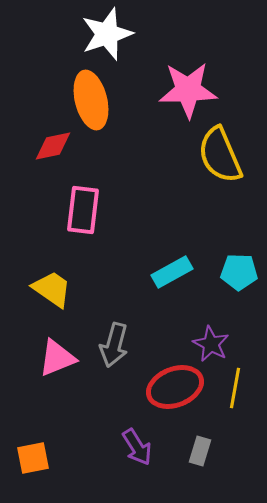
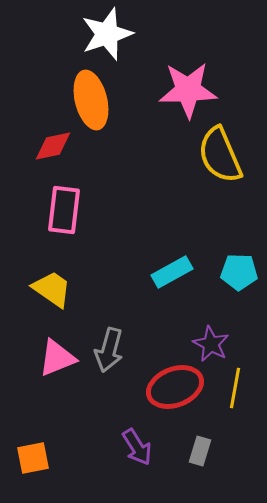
pink rectangle: moved 19 px left
gray arrow: moved 5 px left, 5 px down
